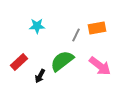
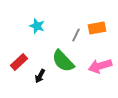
cyan star: rotated 21 degrees clockwise
green semicircle: moved 1 px right; rotated 95 degrees counterclockwise
pink arrow: rotated 125 degrees clockwise
